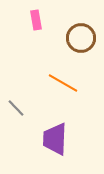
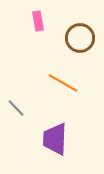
pink rectangle: moved 2 px right, 1 px down
brown circle: moved 1 px left
